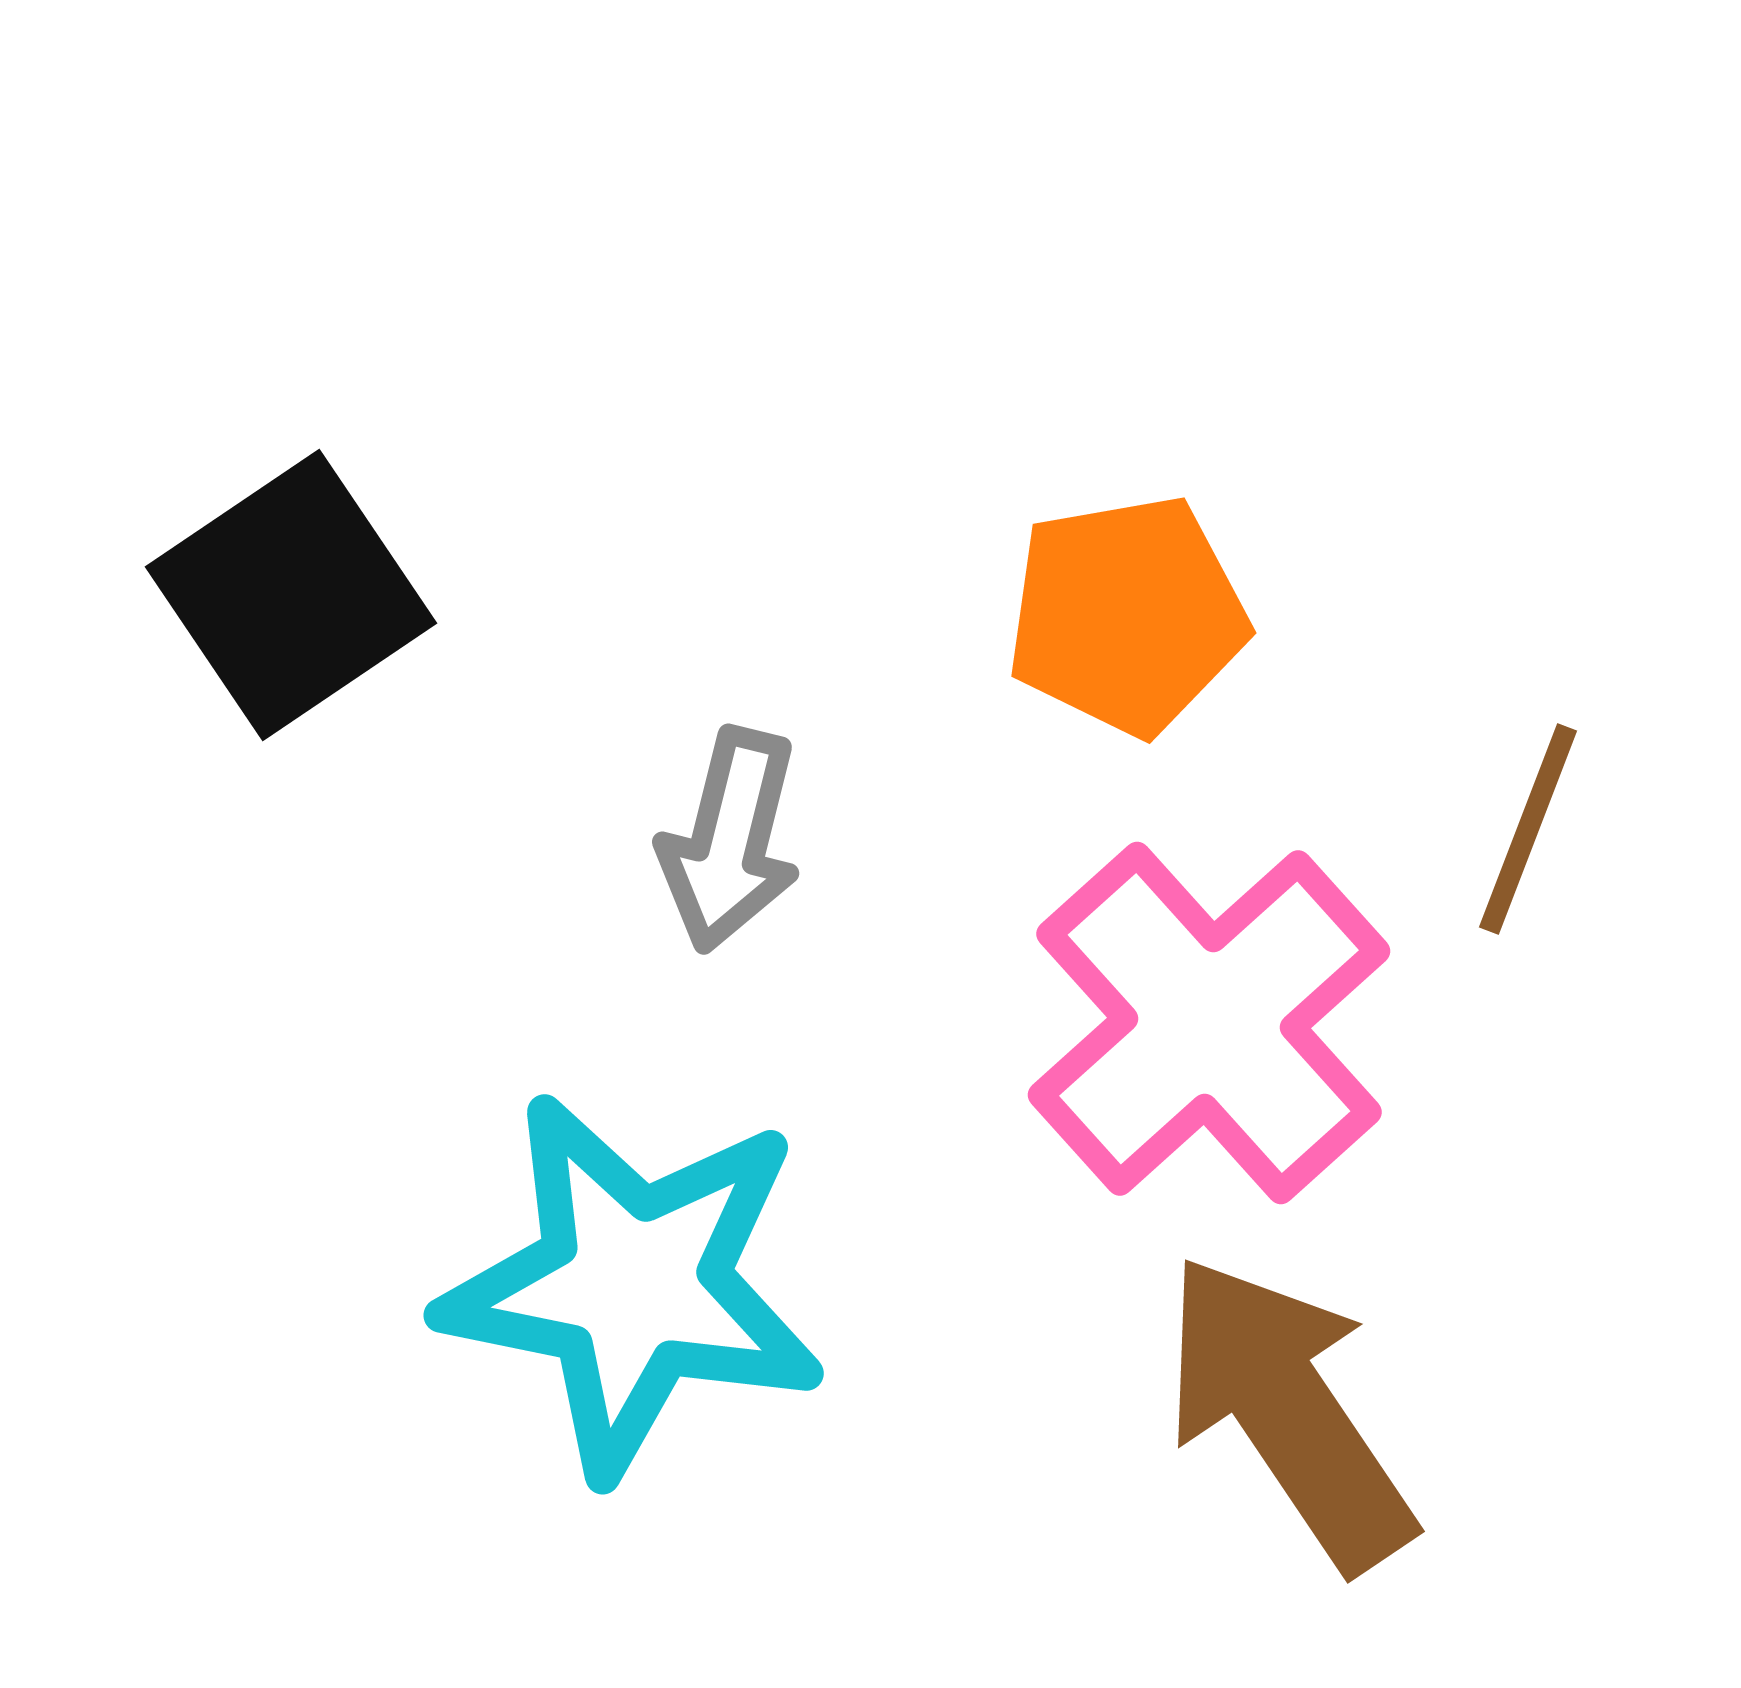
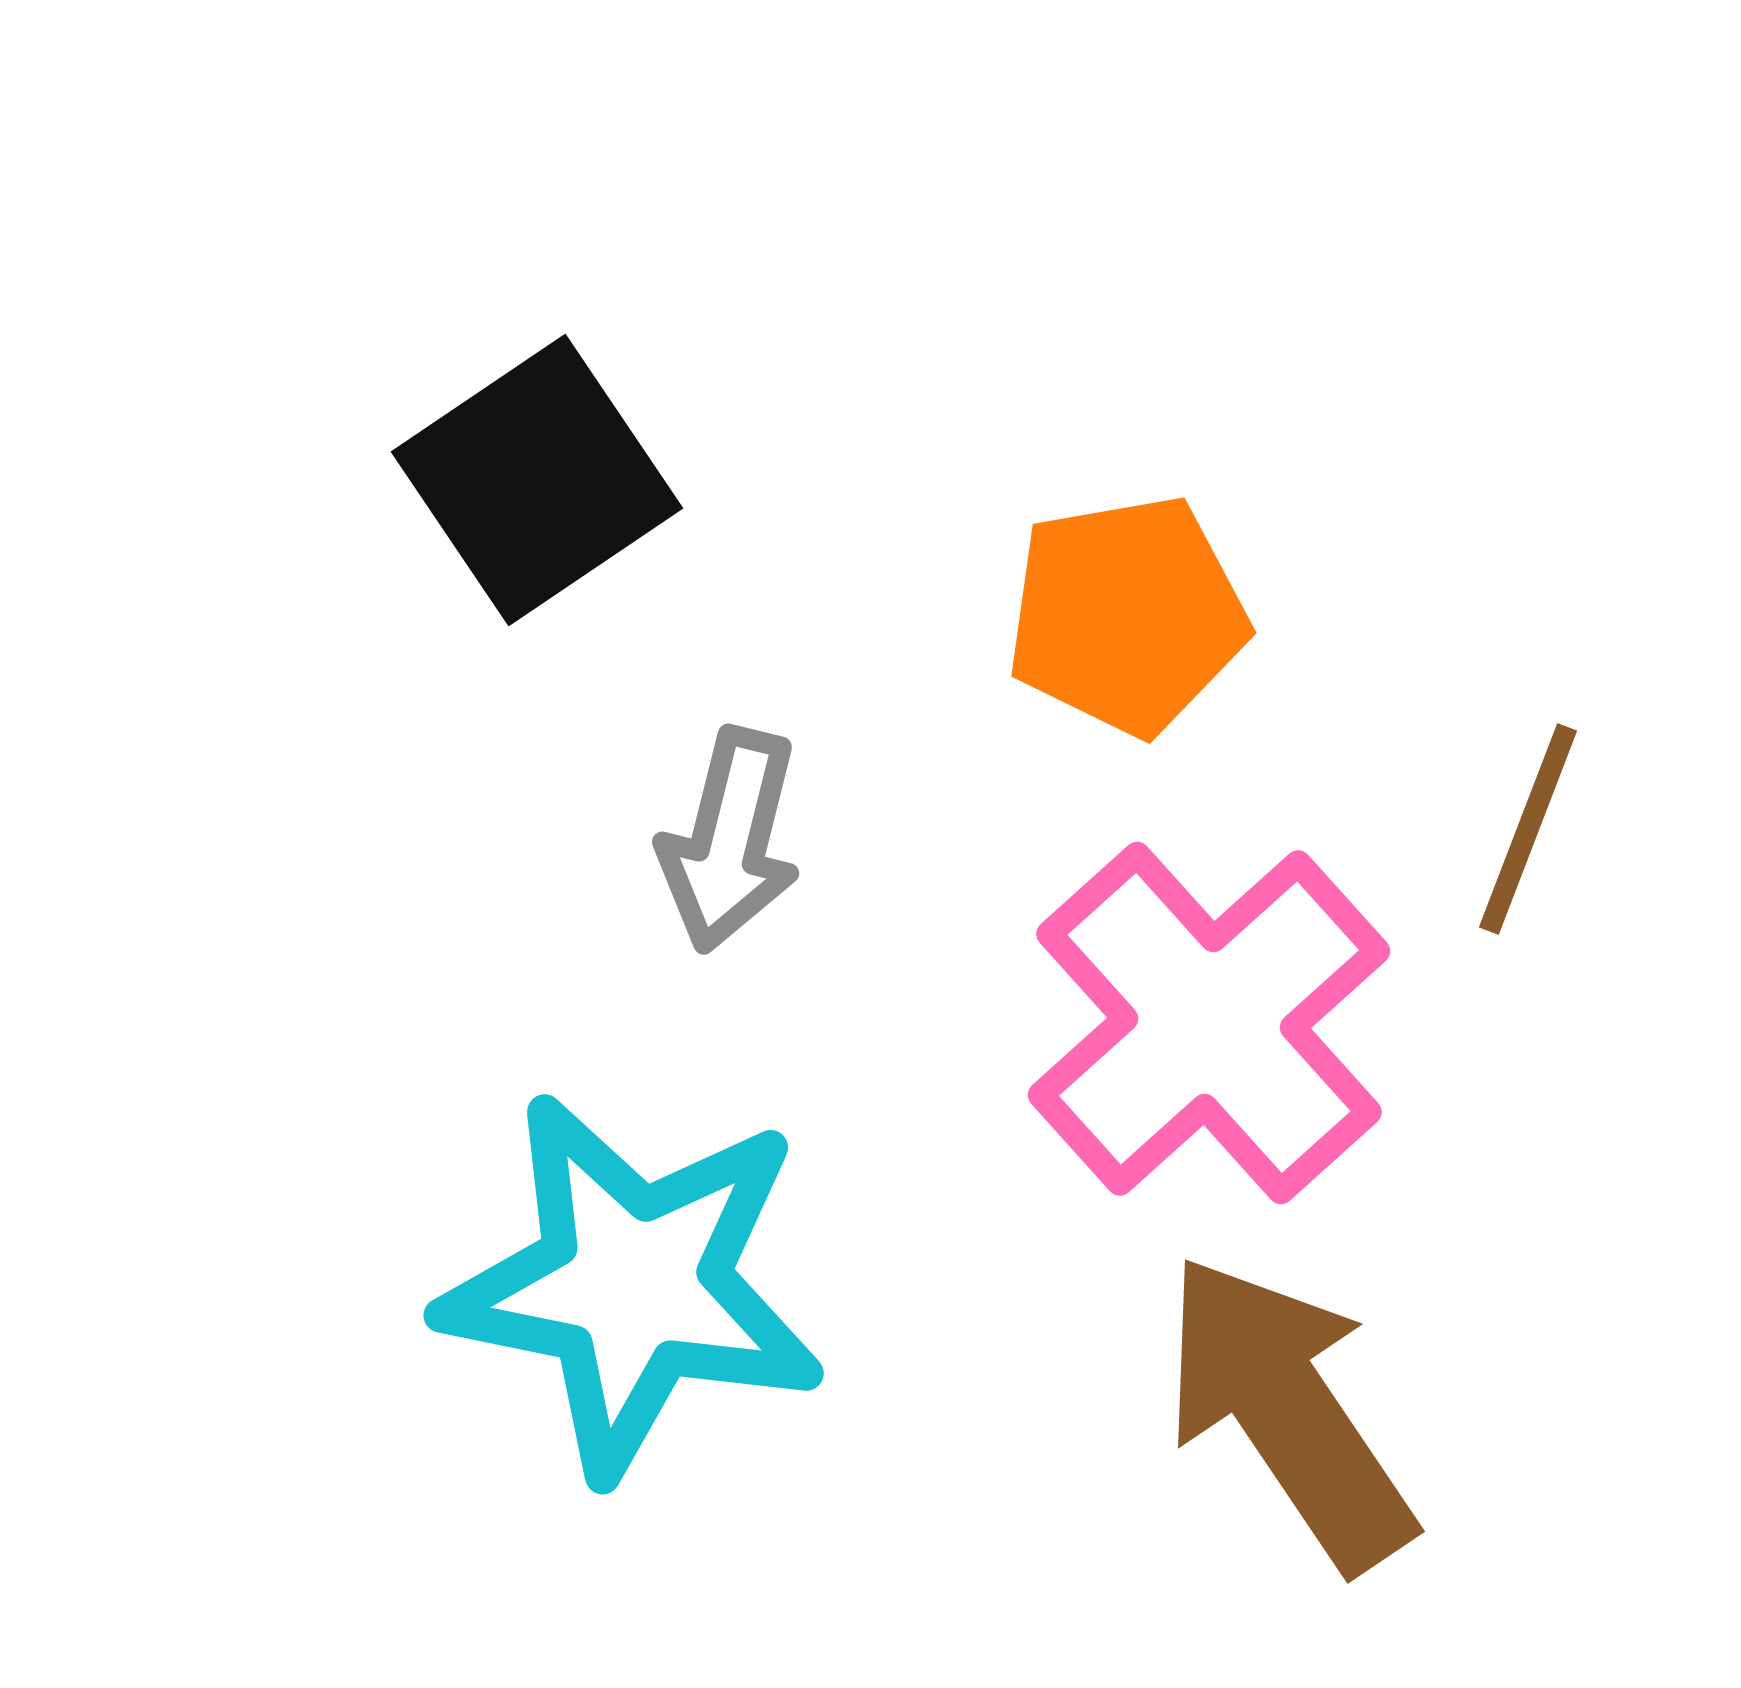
black square: moved 246 px right, 115 px up
